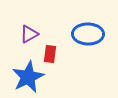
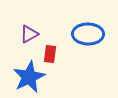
blue star: moved 1 px right
